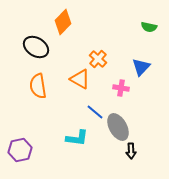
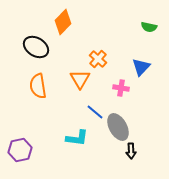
orange triangle: rotated 30 degrees clockwise
